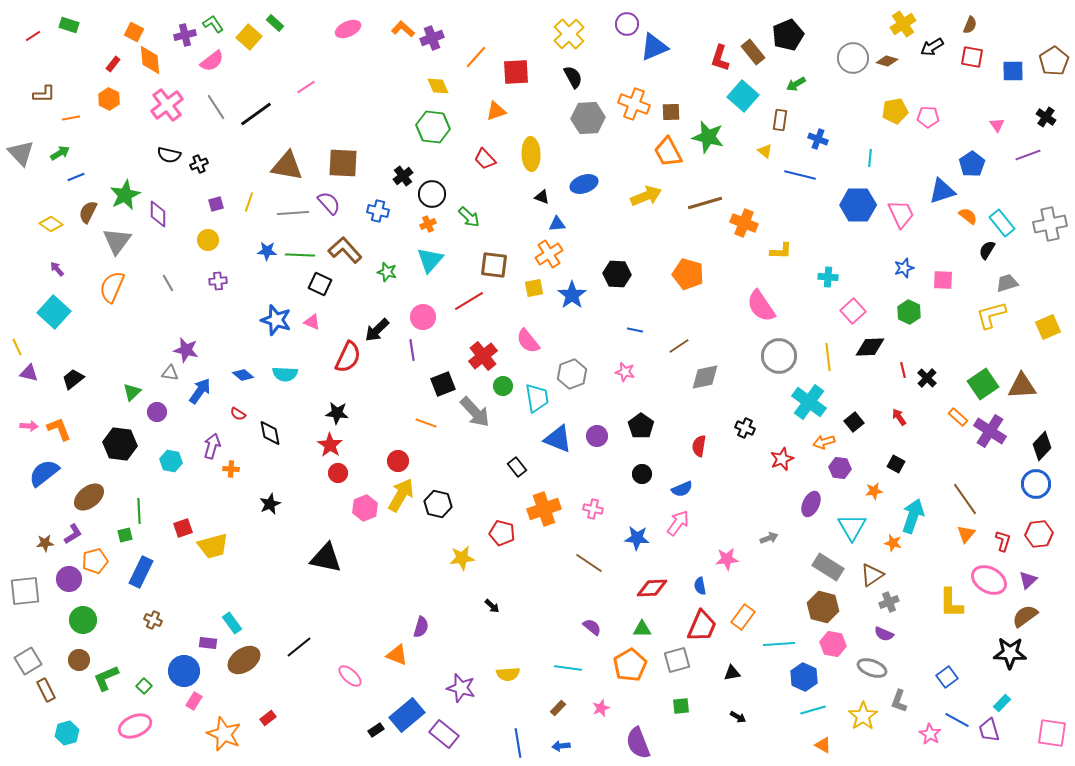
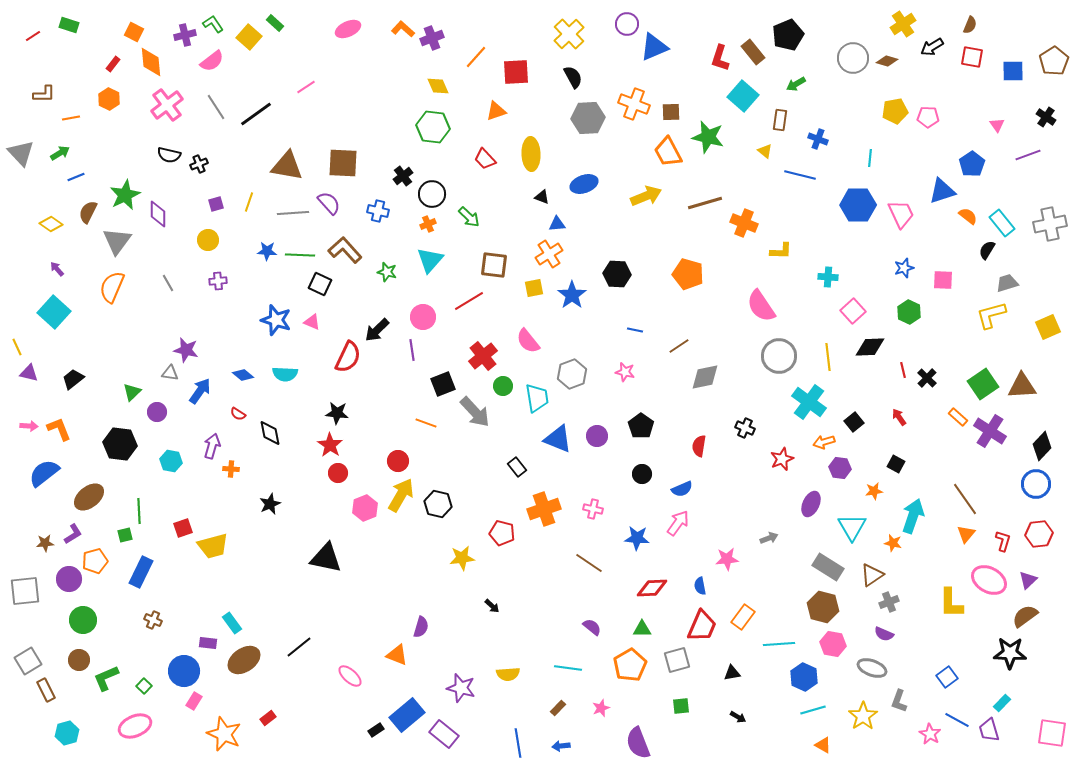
orange diamond at (150, 60): moved 1 px right, 2 px down
